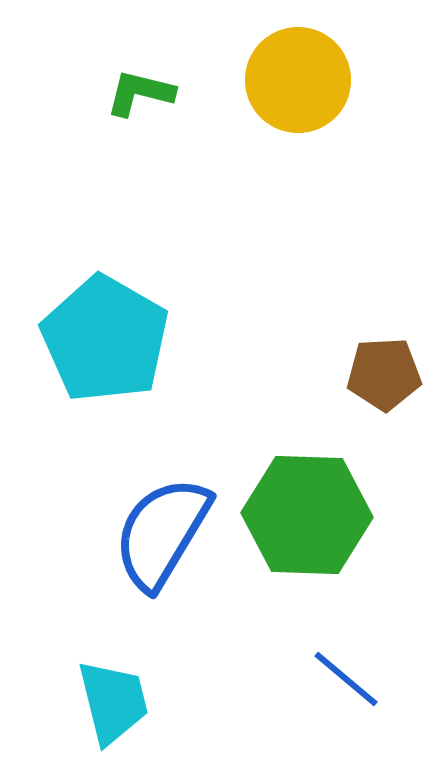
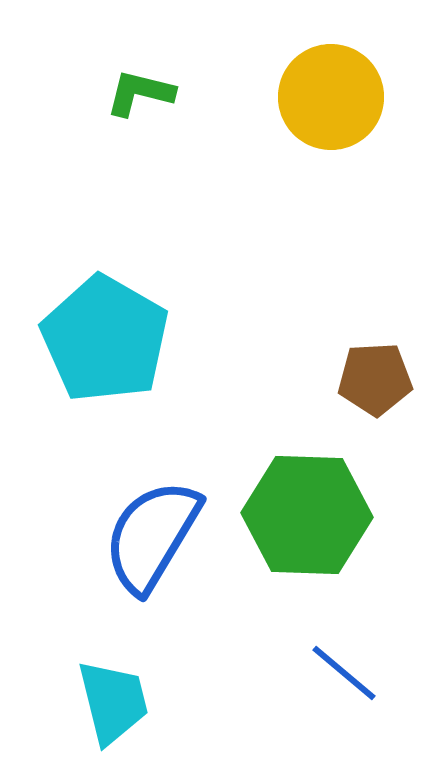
yellow circle: moved 33 px right, 17 px down
brown pentagon: moved 9 px left, 5 px down
blue semicircle: moved 10 px left, 3 px down
blue line: moved 2 px left, 6 px up
